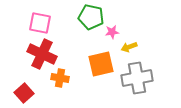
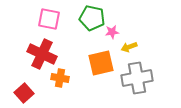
green pentagon: moved 1 px right, 1 px down
pink square: moved 9 px right, 4 px up
orange square: moved 1 px up
